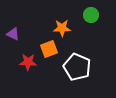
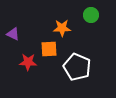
orange square: rotated 18 degrees clockwise
